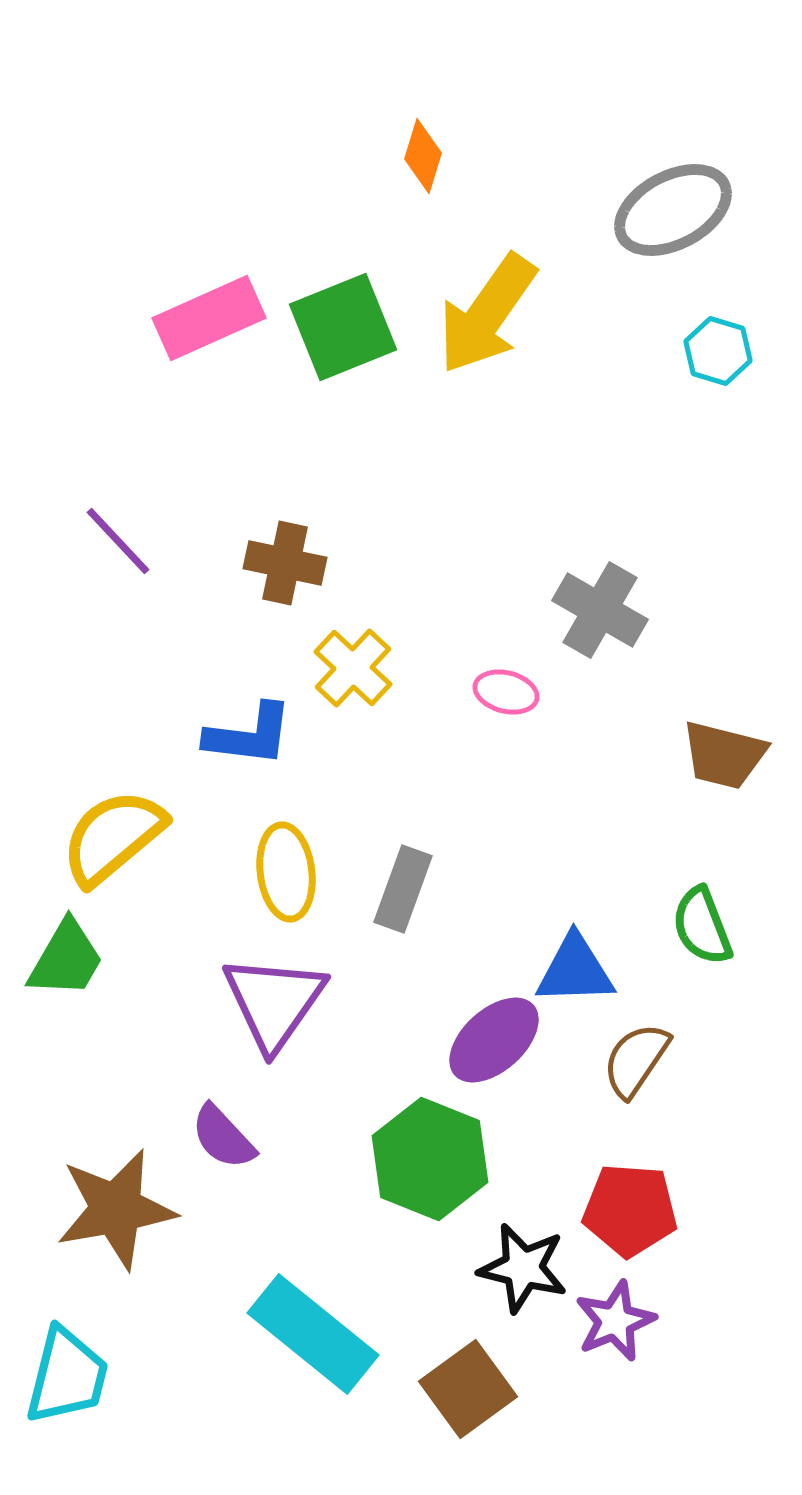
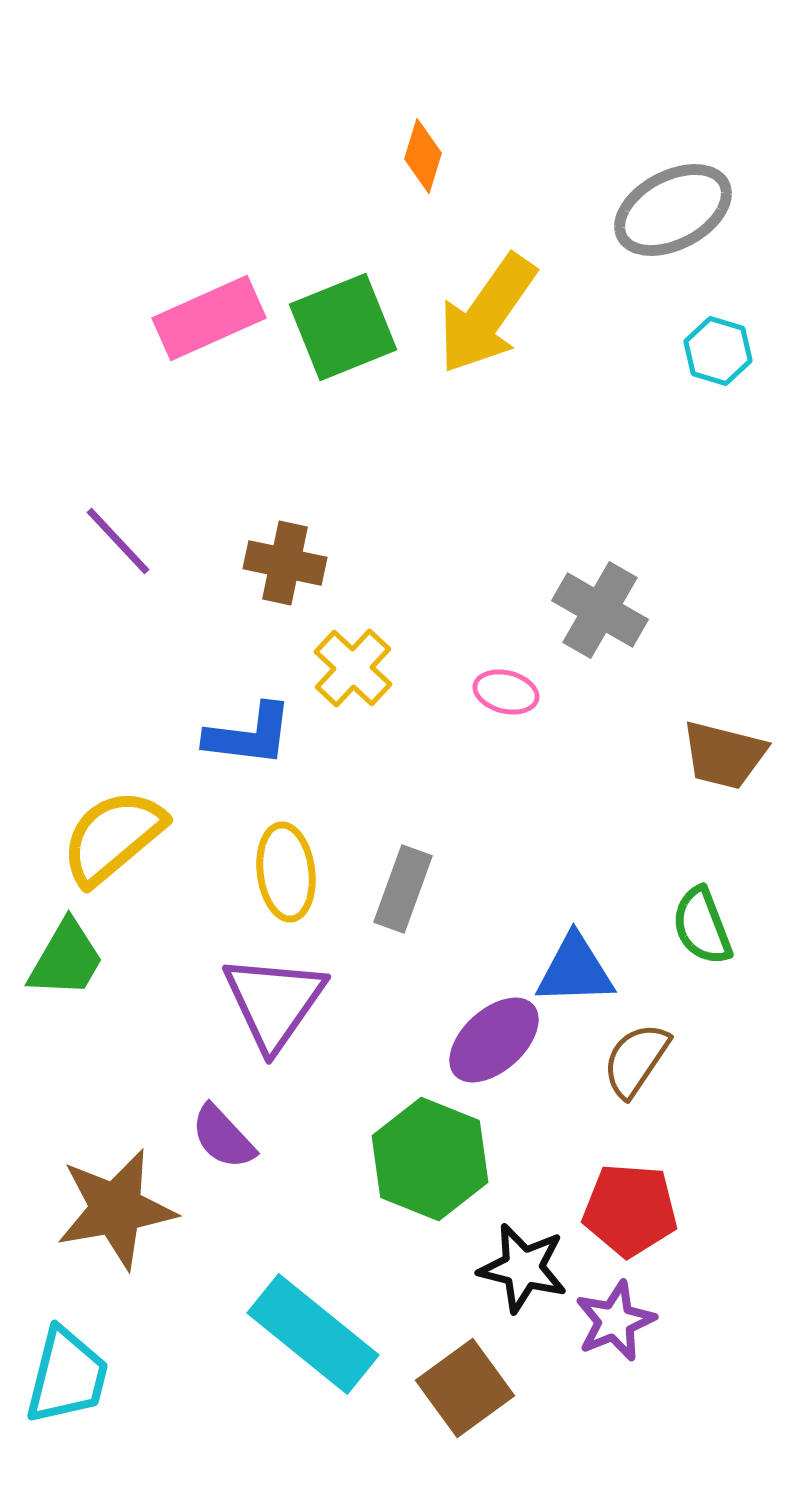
brown square: moved 3 px left, 1 px up
